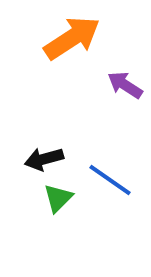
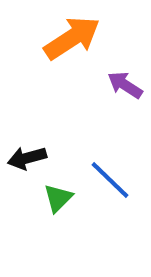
black arrow: moved 17 px left, 1 px up
blue line: rotated 9 degrees clockwise
